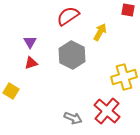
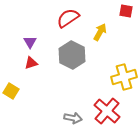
red square: moved 2 px left, 1 px down
red semicircle: moved 2 px down
gray arrow: rotated 12 degrees counterclockwise
